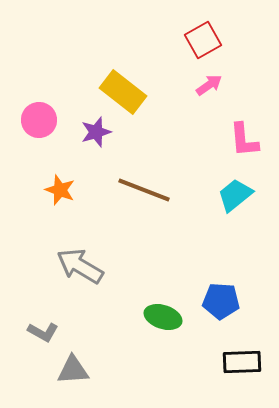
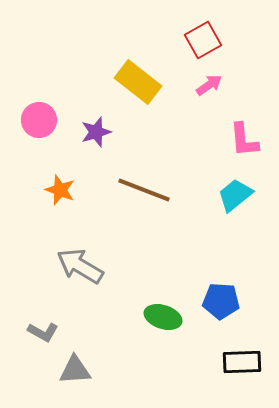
yellow rectangle: moved 15 px right, 10 px up
gray triangle: moved 2 px right
